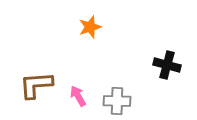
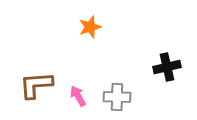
black cross: moved 2 px down; rotated 28 degrees counterclockwise
gray cross: moved 4 px up
